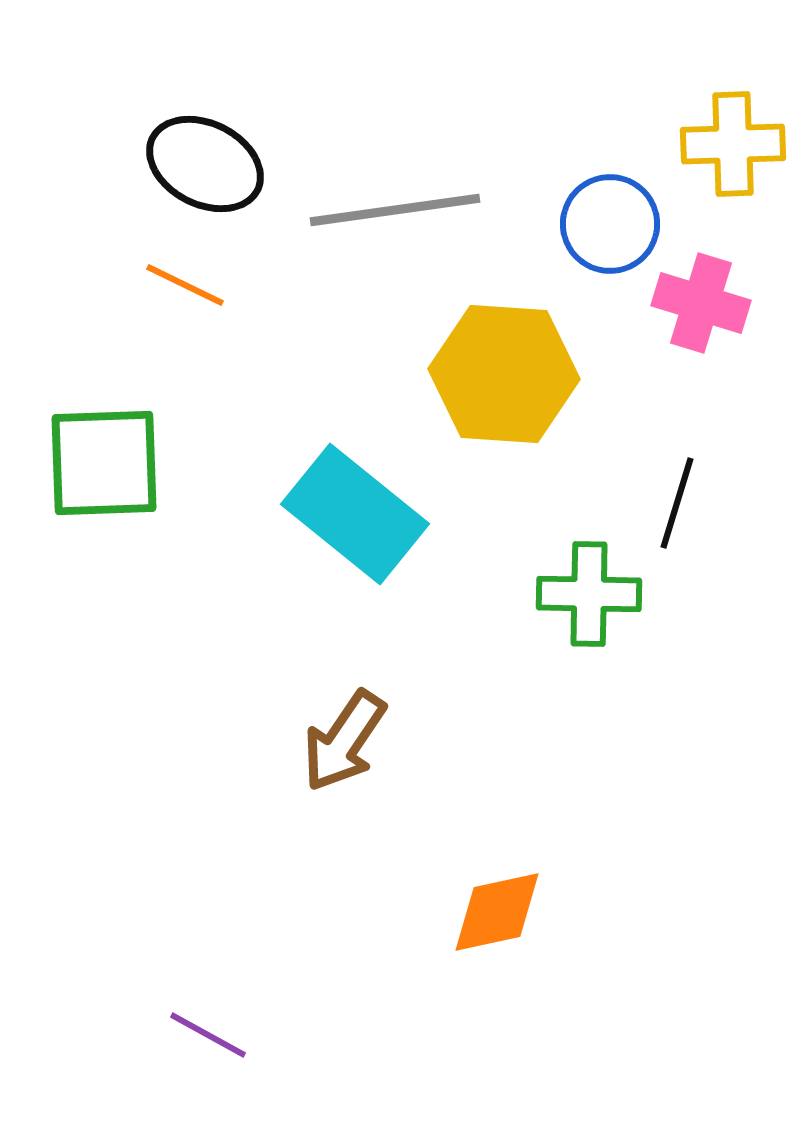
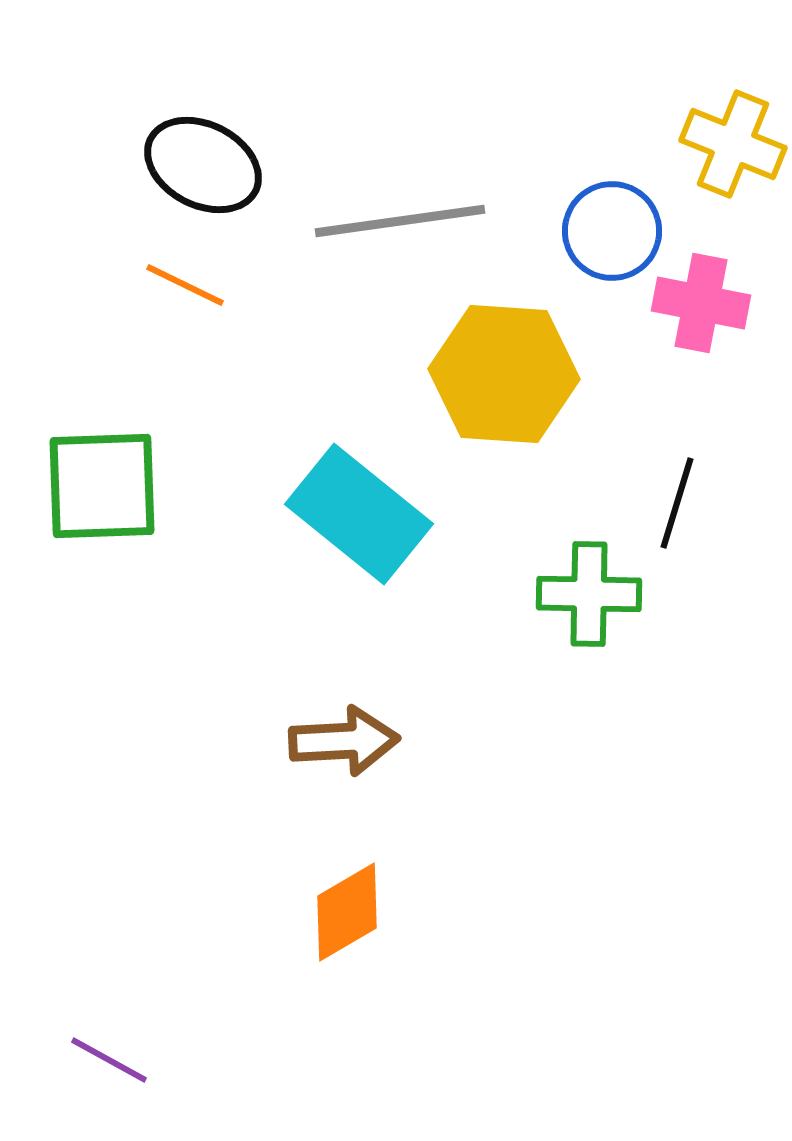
yellow cross: rotated 24 degrees clockwise
black ellipse: moved 2 px left, 1 px down
gray line: moved 5 px right, 11 px down
blue circle: moved 2 px right, 7 px down
pink cross: rotated 6 degrees counterclockwise
green square: moved 2 px left, 23 px down
cyan rectangle: moved 4 px right
brown arrow: rotated 127 degrees counterclockwise
orange diamond: moved 150 px left; rotated 18 degrees counterclockwise
purple line: moved 99 px left, 25 px down
